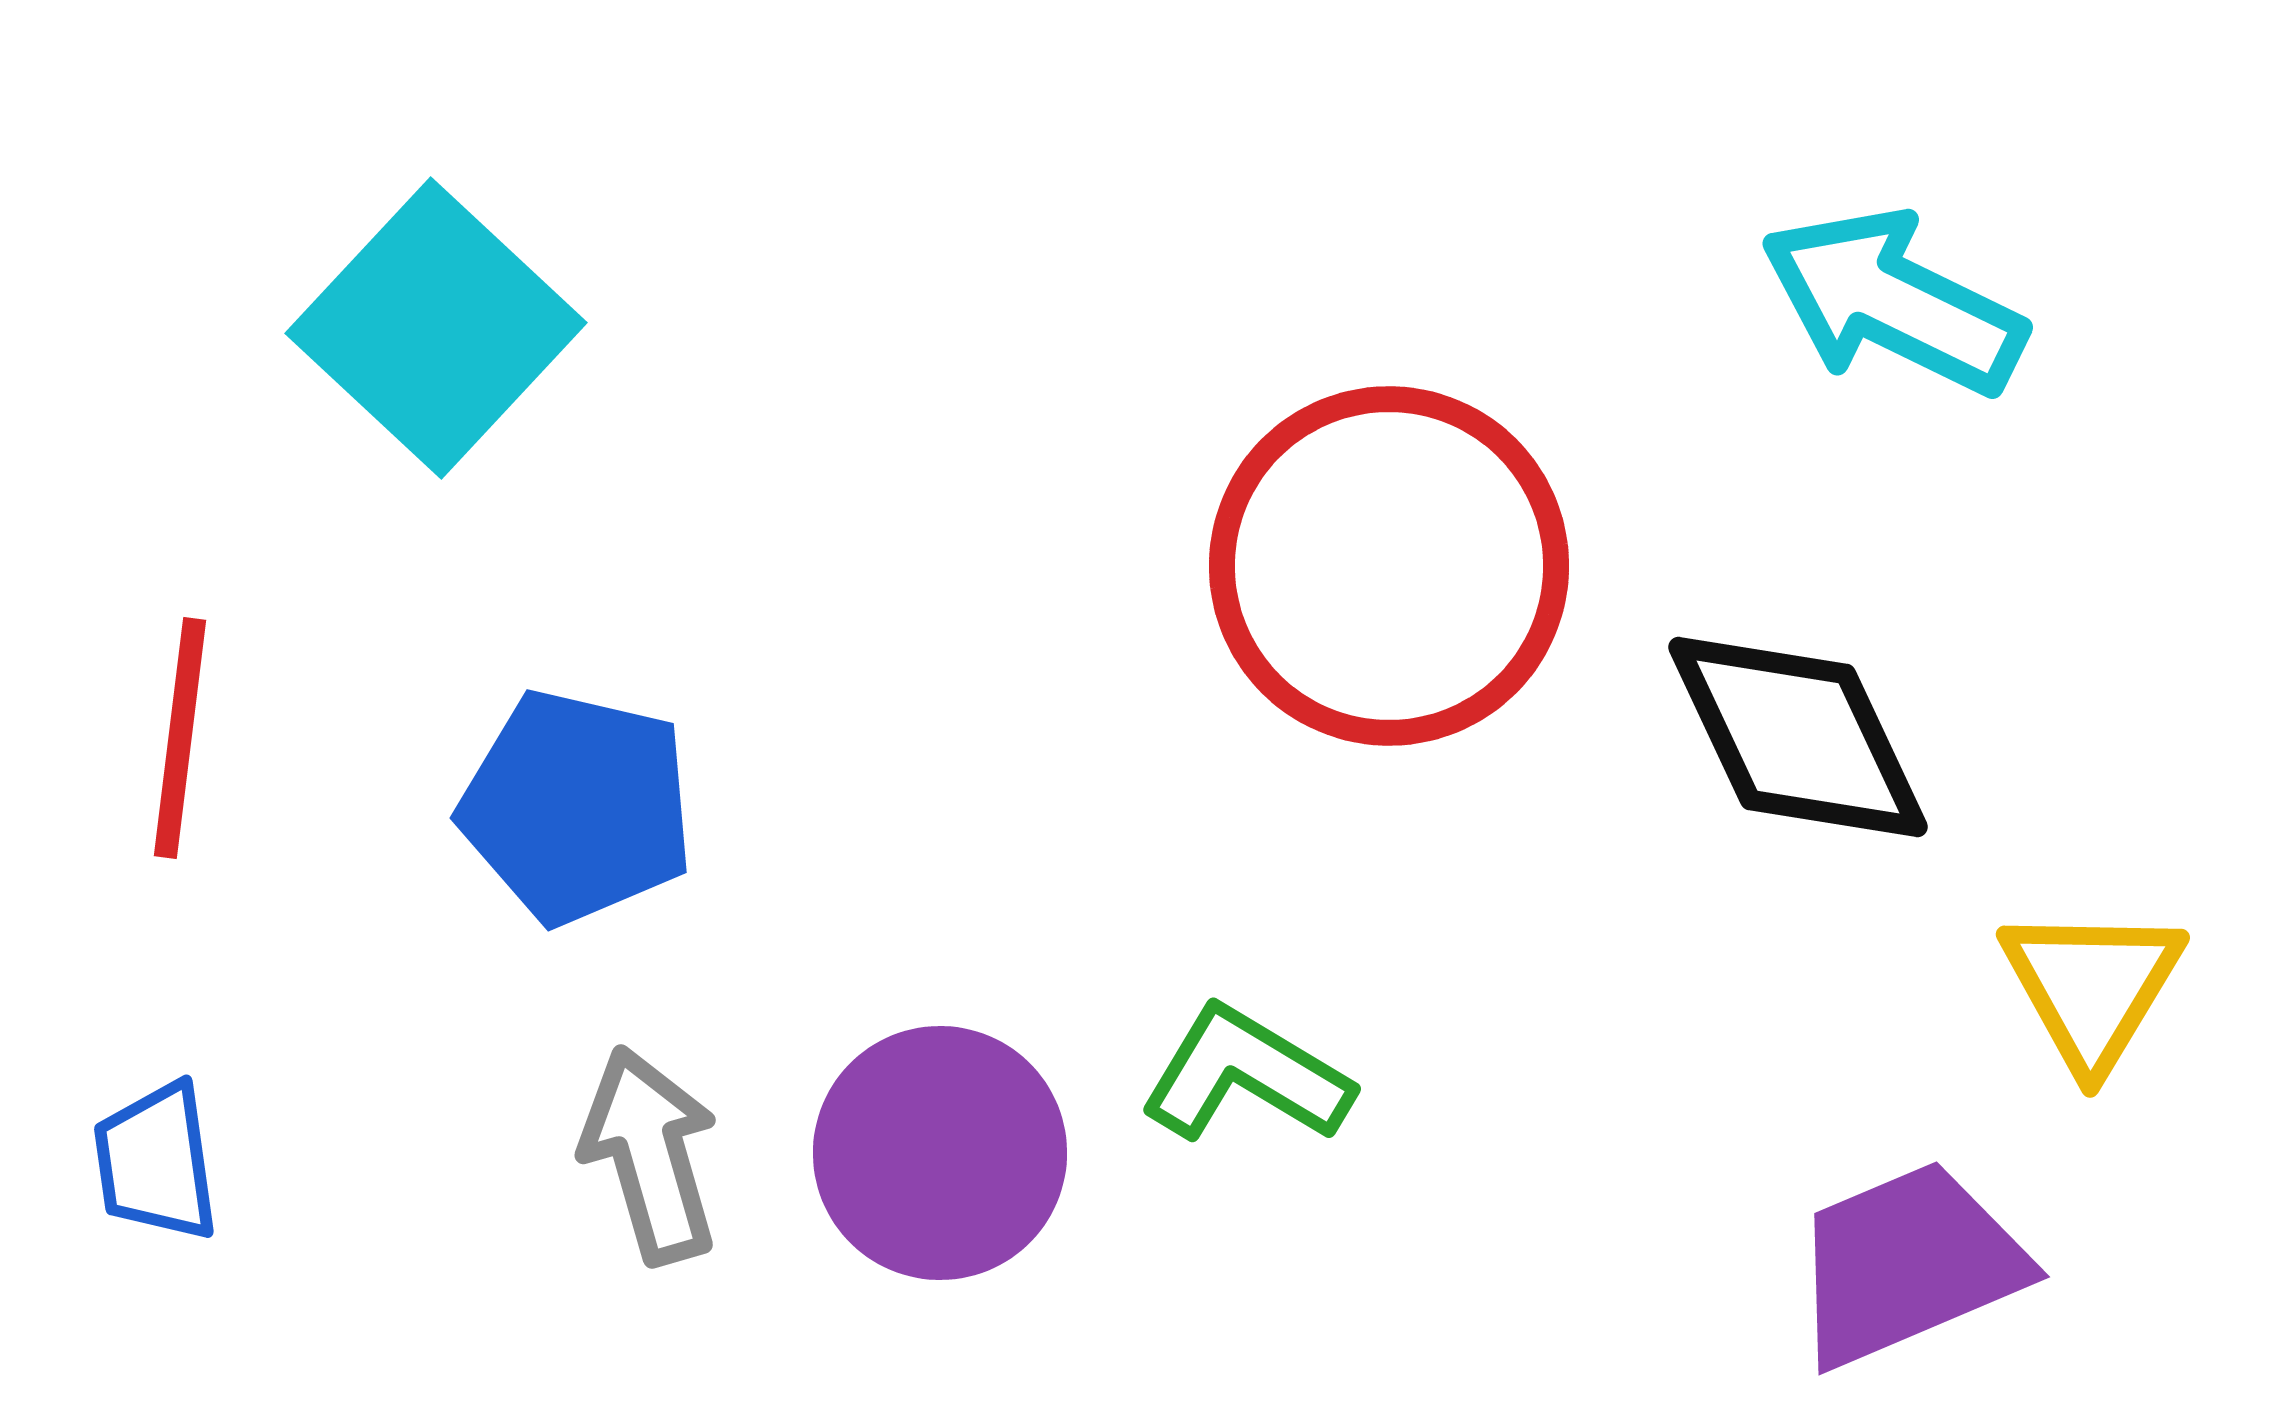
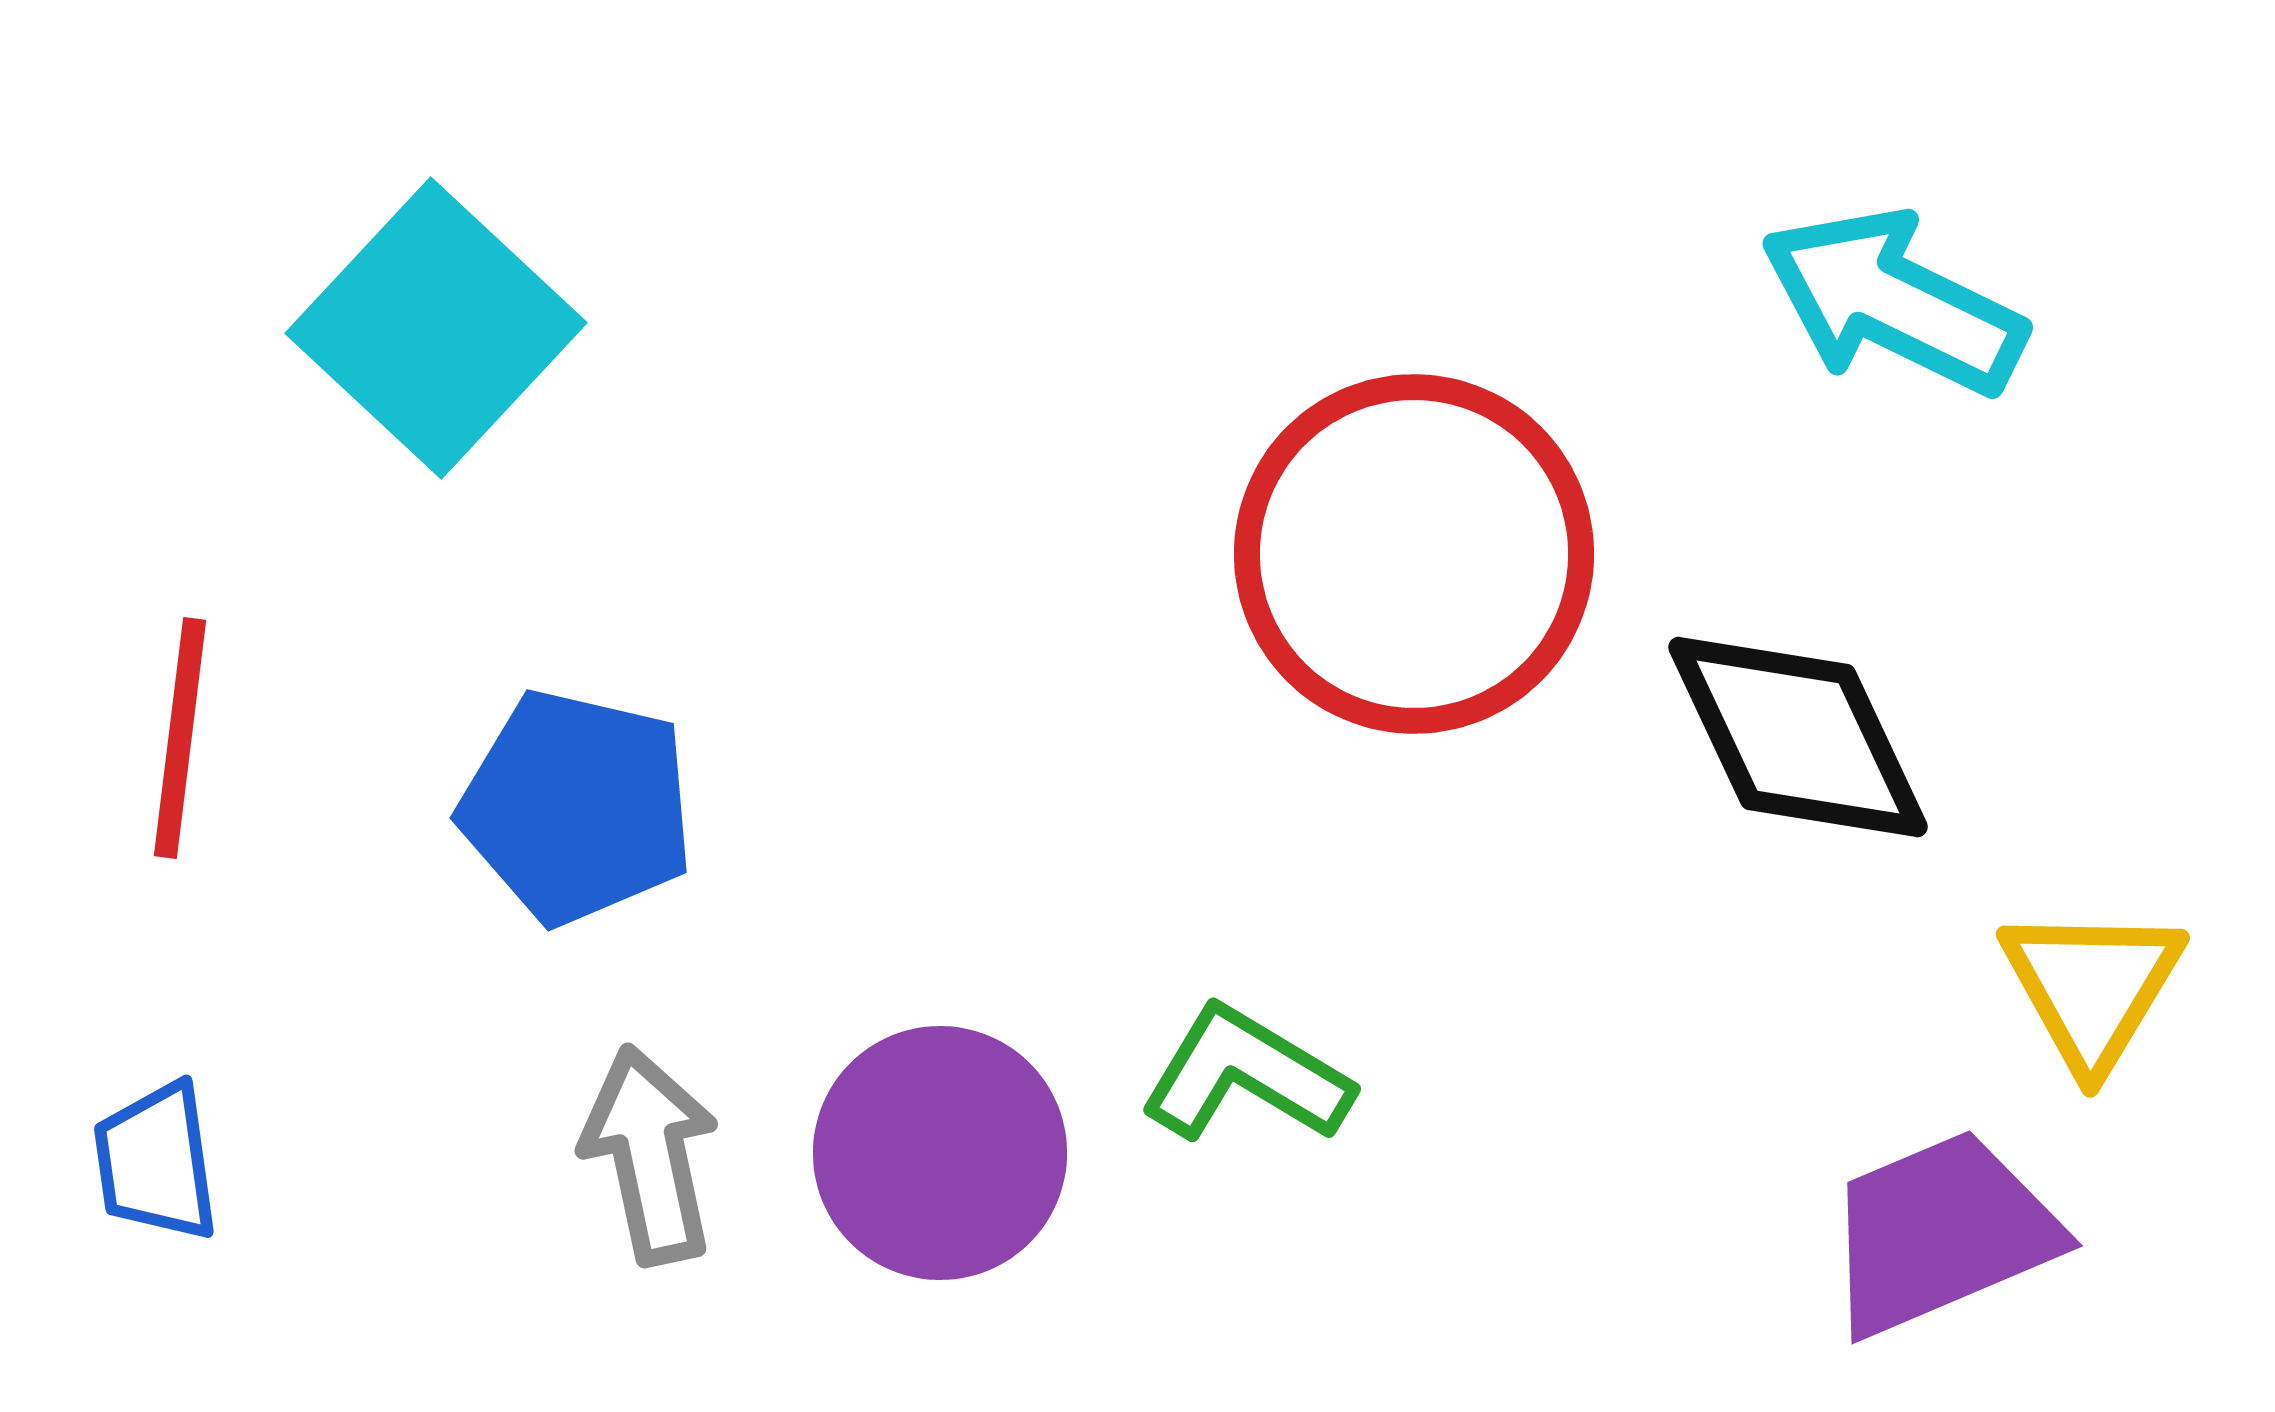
red circle: moved 25 px right, 12 px up
gray arrow: rotated 4 degrees clockwise
purple trapezoid: moved 33 px right, 31 px up
